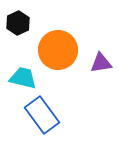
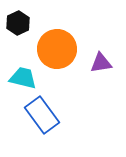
orange circle: moved 1 px left, 1 px up
